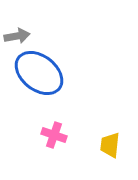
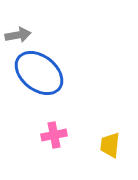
gray arrow: moved 1 px right, 1 px up
pink cross: rotated 30 degrees counterclockwise
